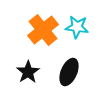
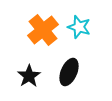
cyan star: moved 2 px right; rotated 10 degrees clockwise
black star: moved 1 px right, 4 px down
